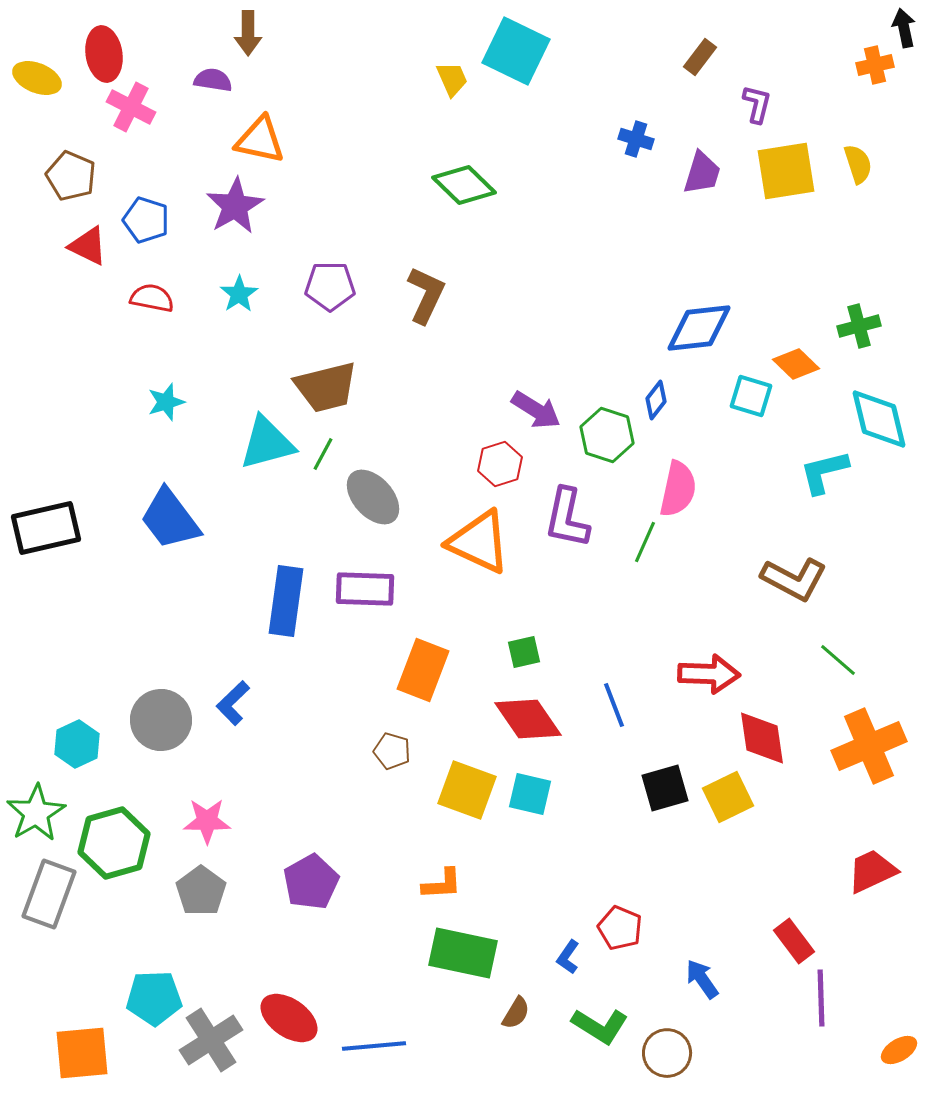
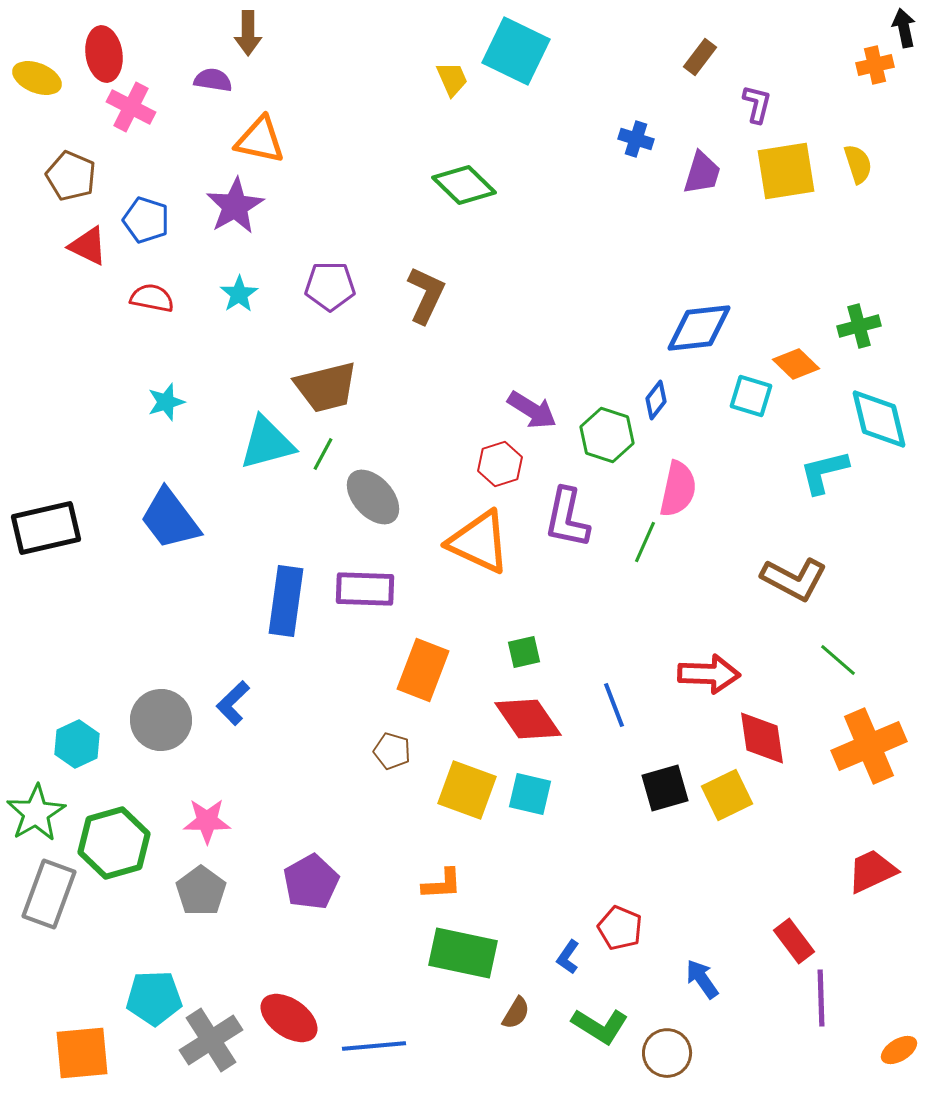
purple arrow at (536, 410): moved 4 px left
yellow square at (728, 797): moved 1 px left, 2 px up
